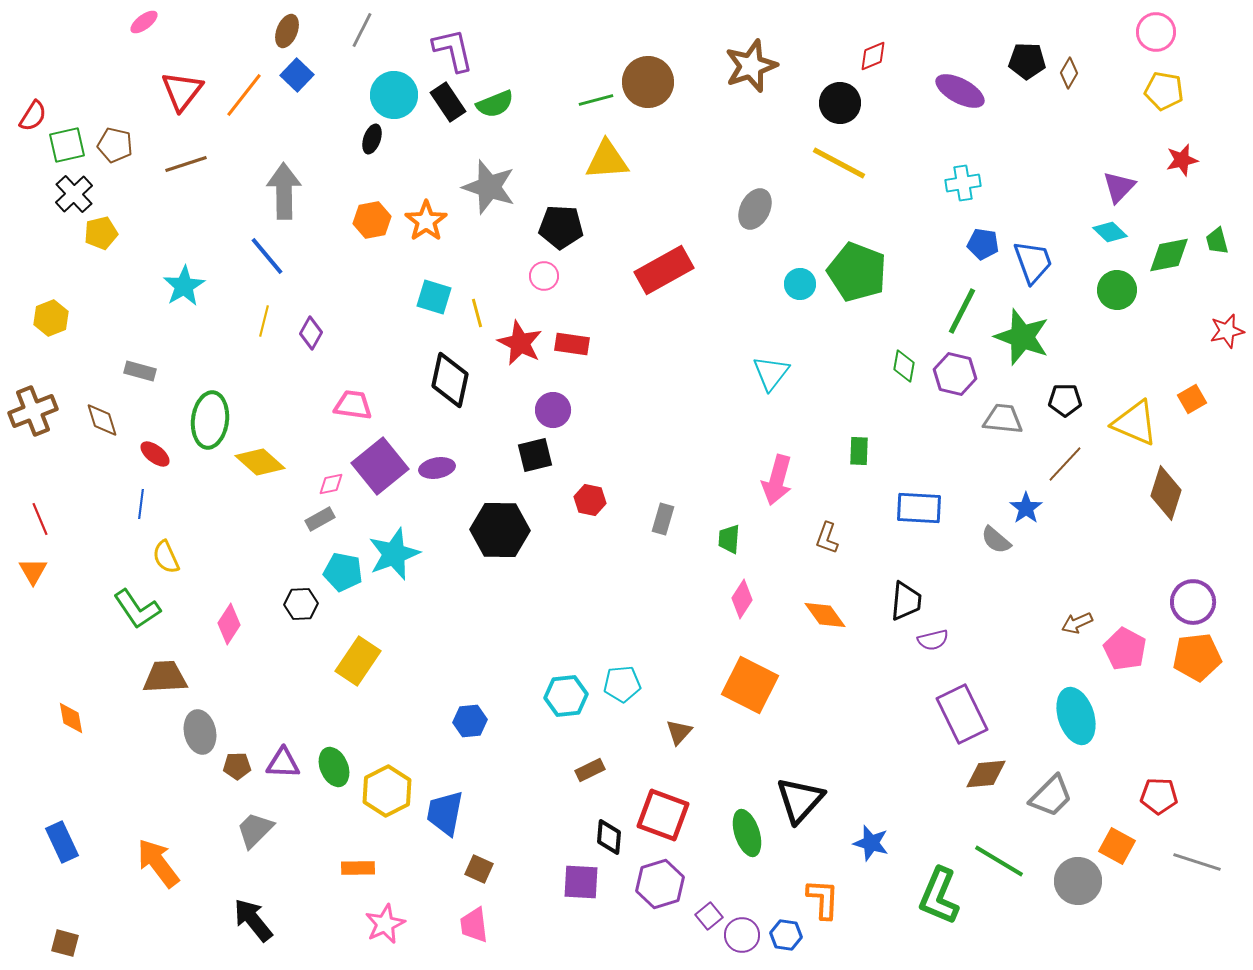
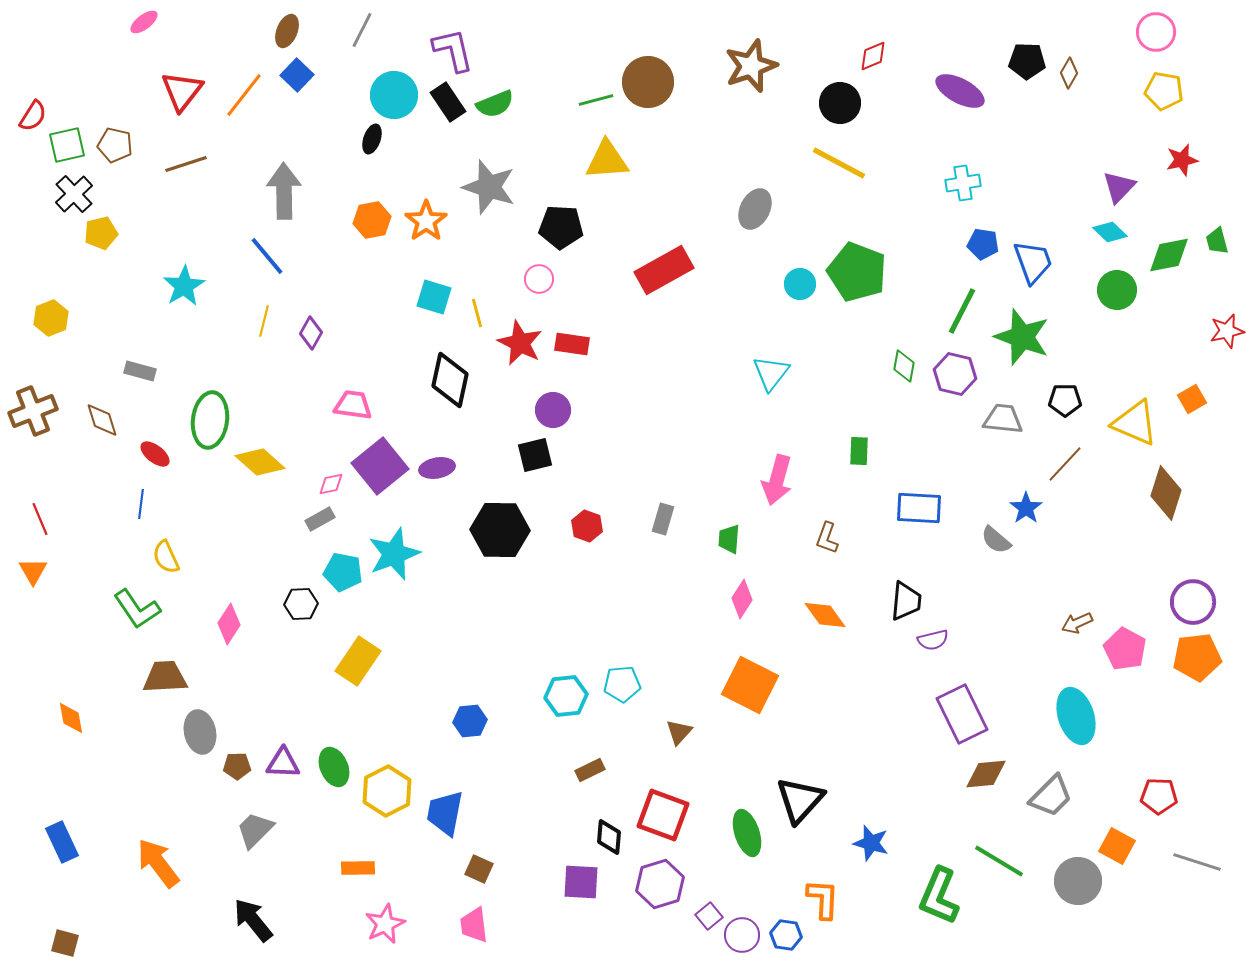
pink circle at (544, 276): moved 5 px left, 3 px down
red hexagon at (590, 500): moved 3 px left, 26 px down; rotated 8 degrees clockwise
